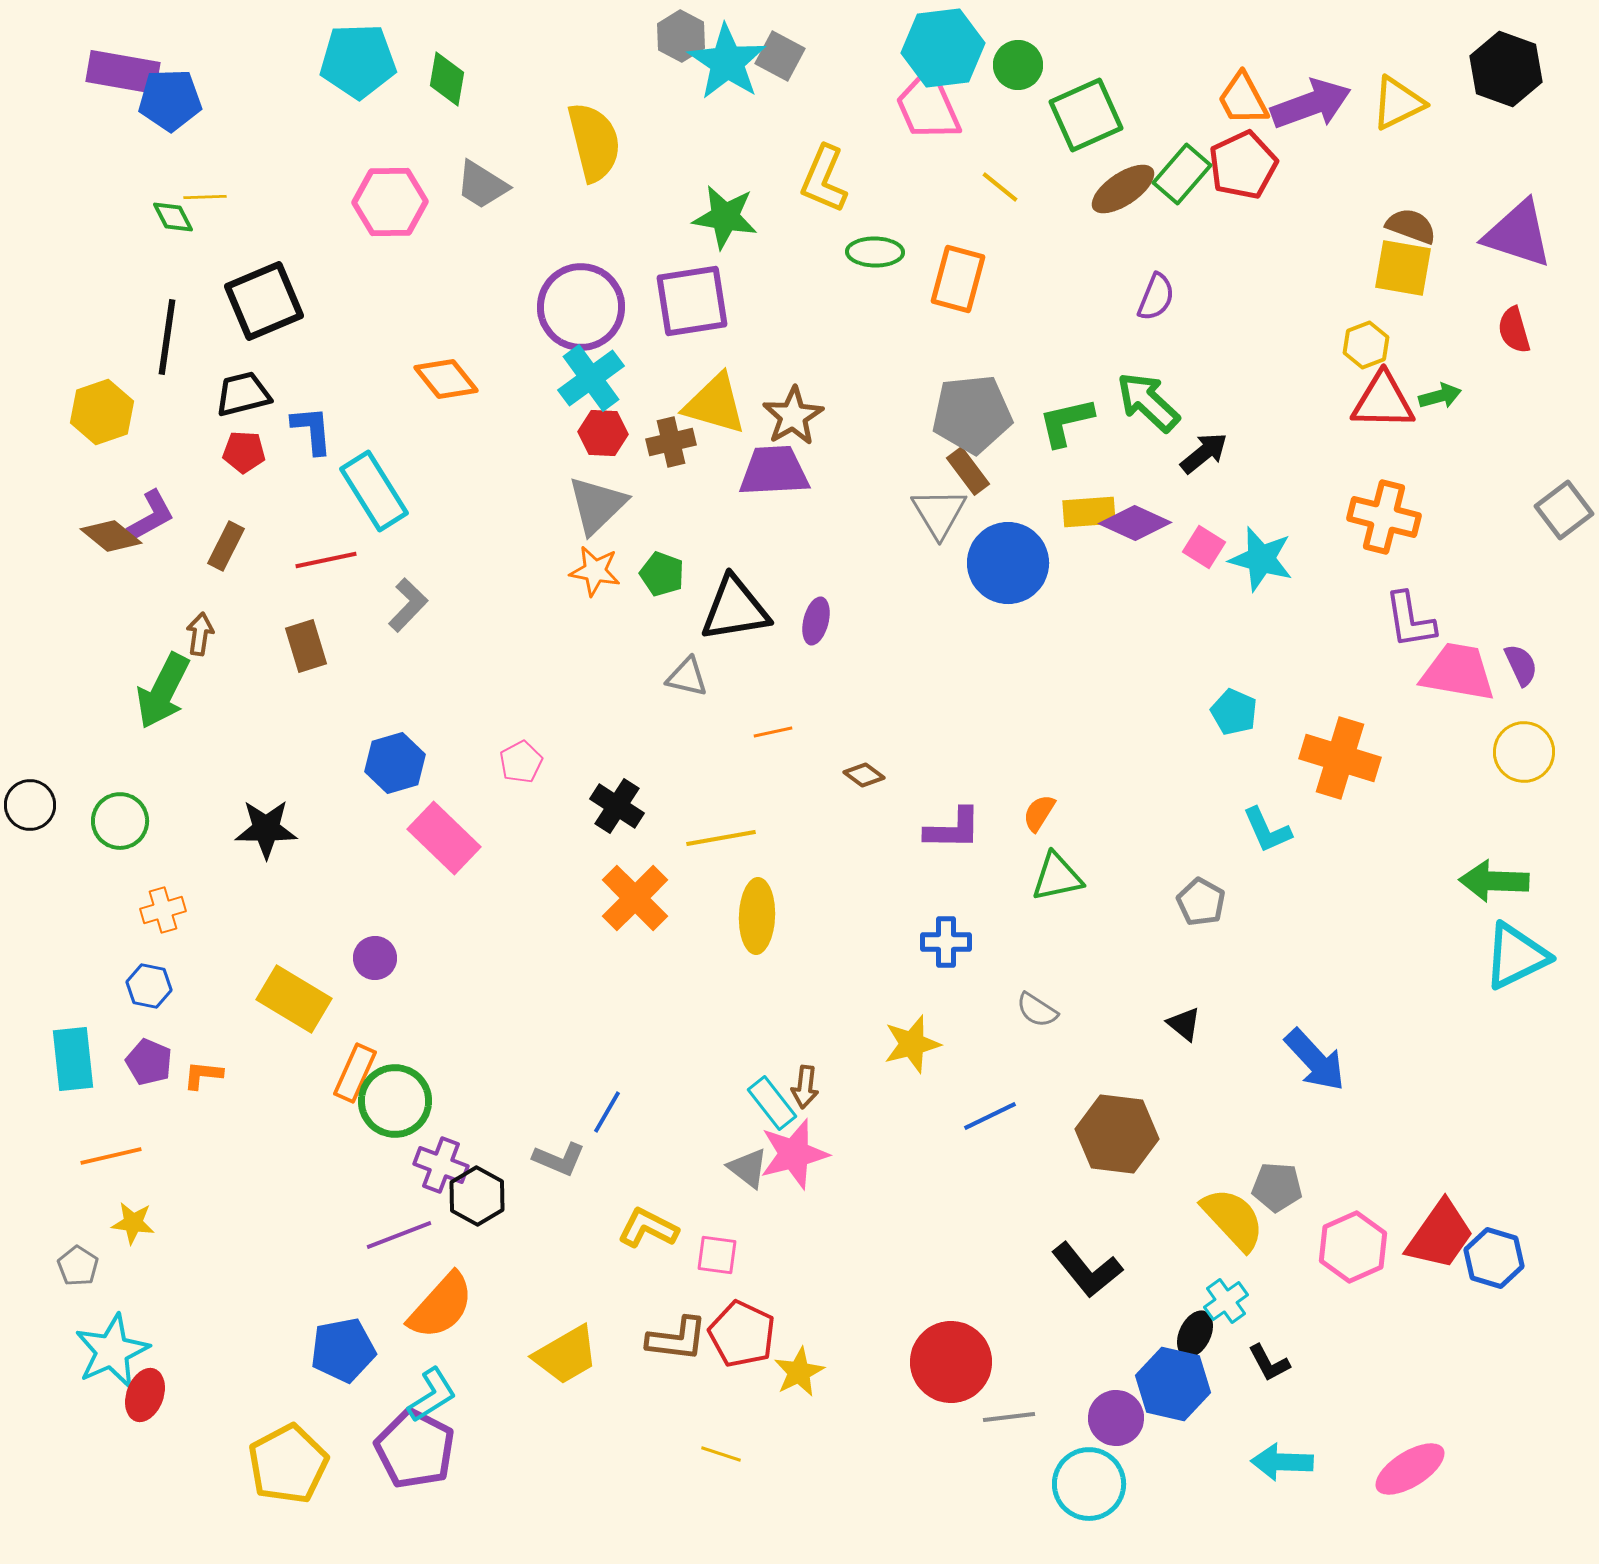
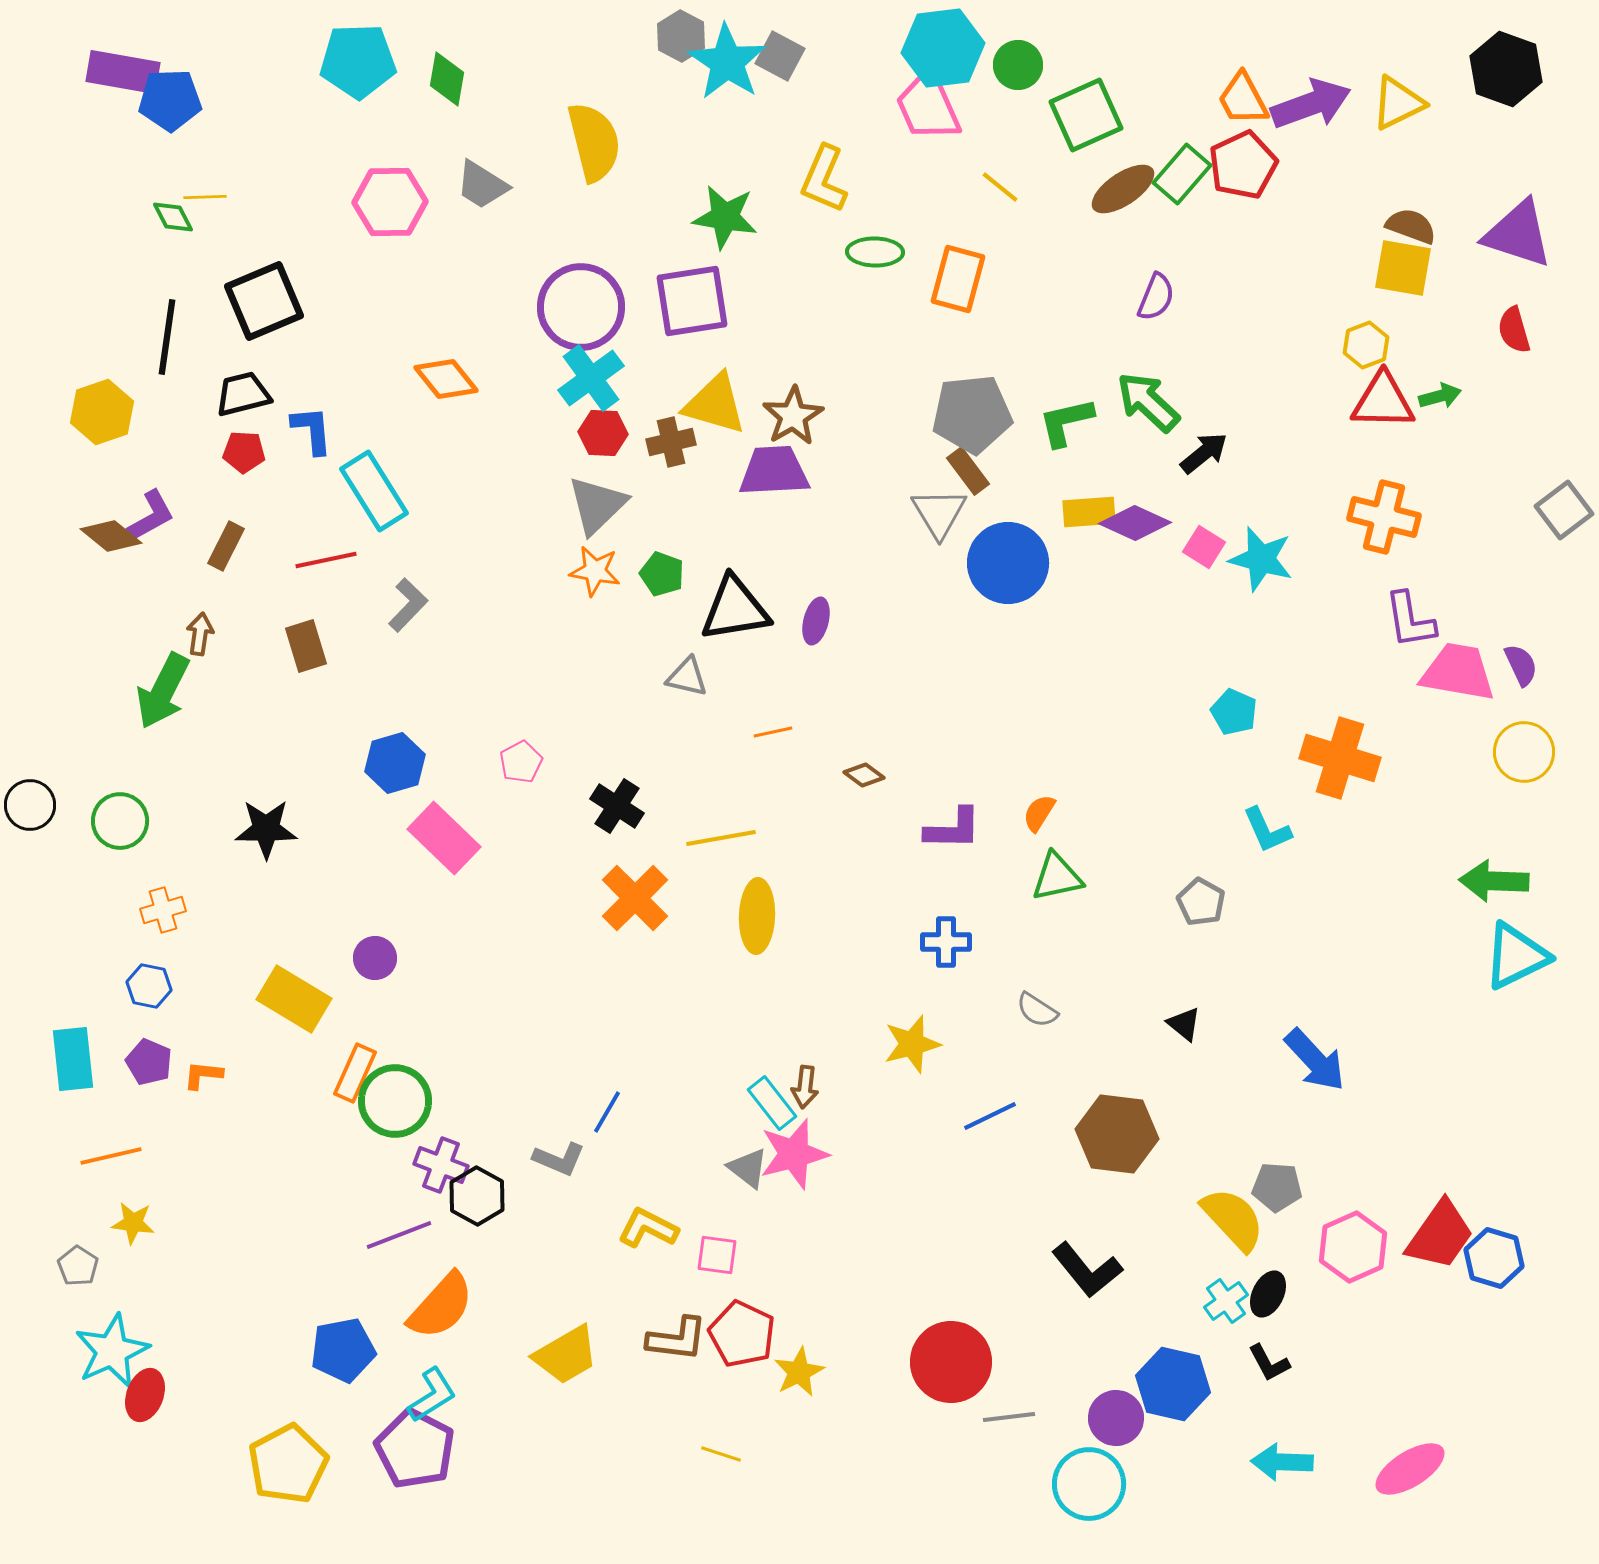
black ellipse at (1195, 1334): moved 73 px right, 40 px up
